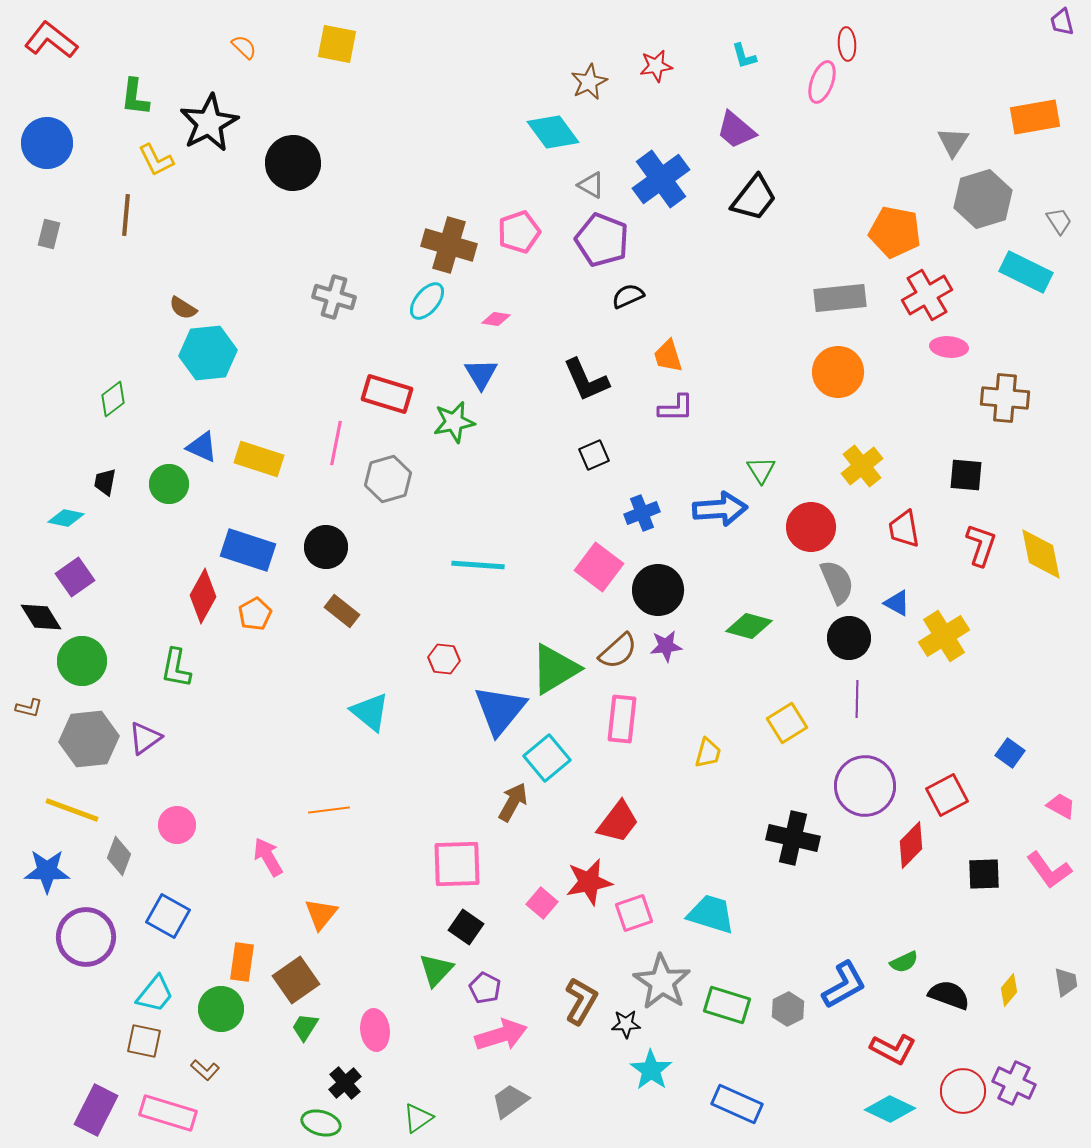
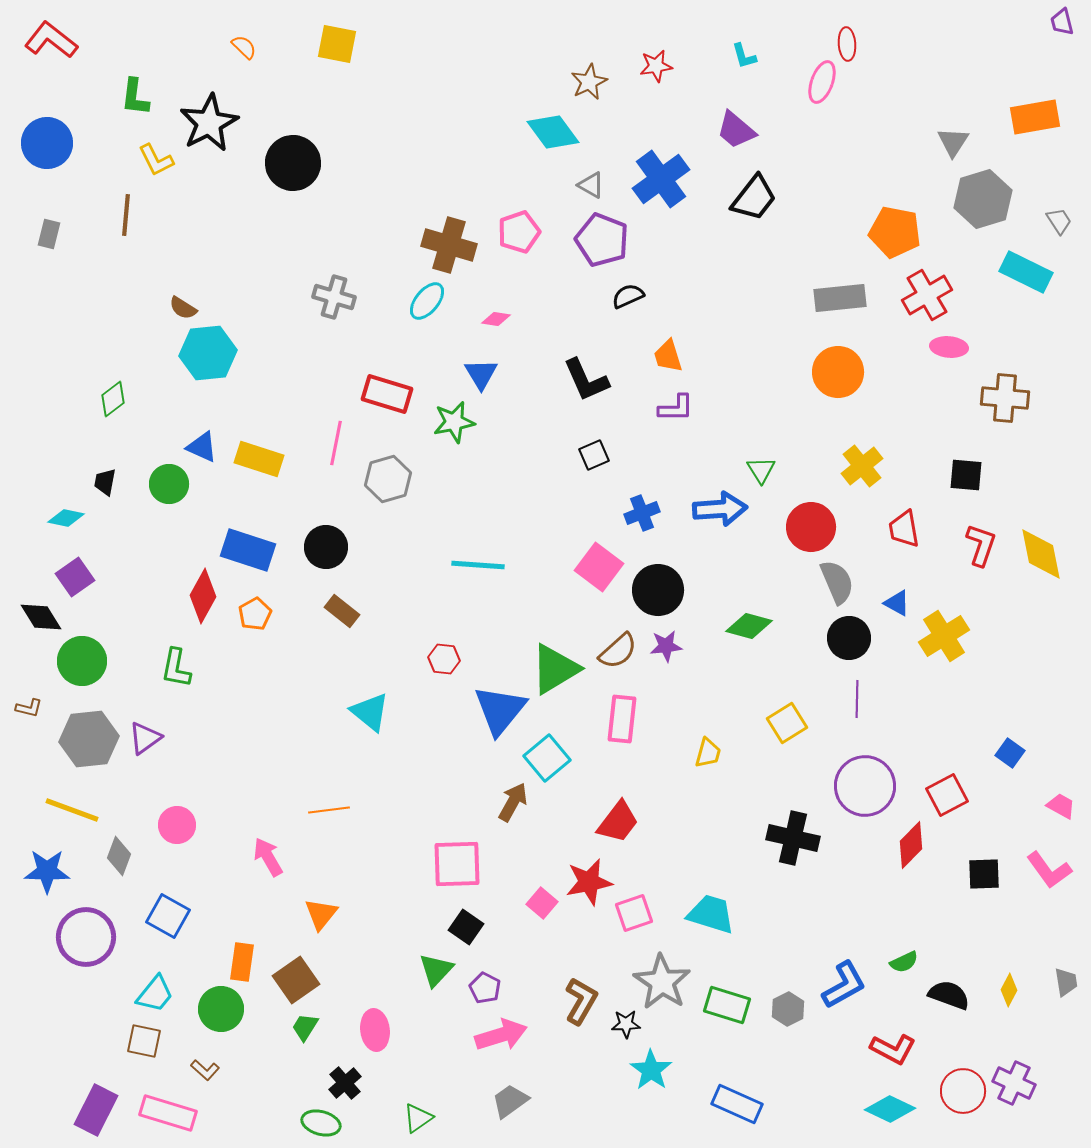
yellow diamond at (1009, 990): rotated 12 degrees counterclockwise
